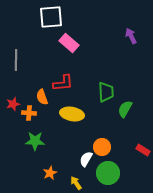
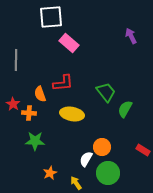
green trapezoid: rotated 35 degrees counterclockwise
orange semicircle: moved 2 px left, 3 px up
red star: rotated 24 degrees counterclockwise
